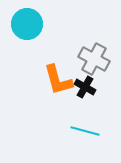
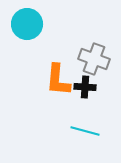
gray cross: rotated 8 degrees counterclockwise
orange L-shape: rotated 20 degrees clockwise
black cross: rotated 25 degrees counterclockwise
